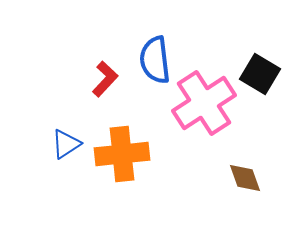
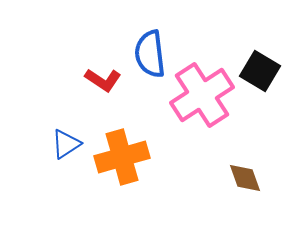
blue semicircle: moved 5 px left, 6 px up
black square: moved 3 px up
red L-shape: moved 2 px left, 1 px down; rotated 81 degrees clockwise
pink cross: moved 2 px left, 8 px up
orange cross: moved 3 px down; rotated 10 degrees counterclockwise
